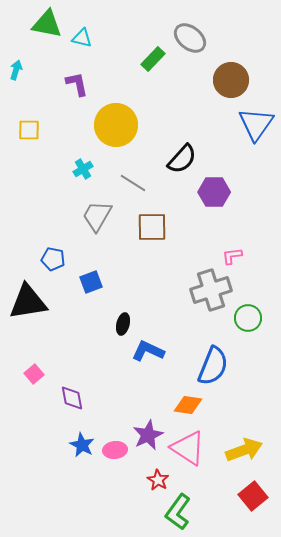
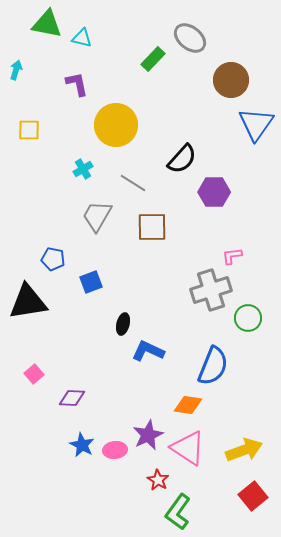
purple diamond: rotated 76 degrees counterclockwise
